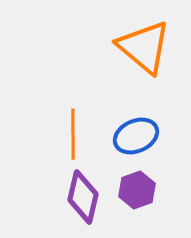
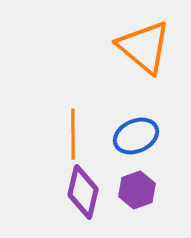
purple diamond: moved 5 px up
